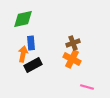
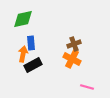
brown cross: moved 1 px right, 1 px down
